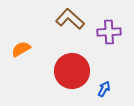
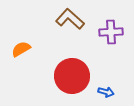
purple cross: moved 2 px right
red circle: moved 5 px down
blue arrow: moved 2 px right, 3 px down; rotated 77 degrees clockwise
